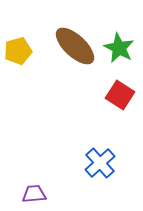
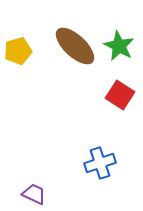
green star: moved 2 px up
blue cross: rotated 24 degrees clockwise
purple trapezoid: rotated 30 degrees clockwise
